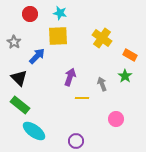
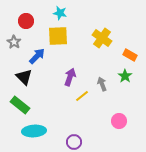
red circle: moved 4 px left, 7 px down
black triangle: moved 5 px right, 1 px up
yellow line: moved 2 px up; rotated 40 degrees counterclockwise
pink circle: moved 3 px right, 2 px down
cyan ellipse: rotated 40 degrees counterclockwise
purple circle: moved 2 px left, 1 px down
